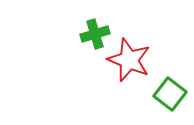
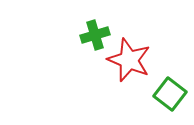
green cross: moved 1 px down
